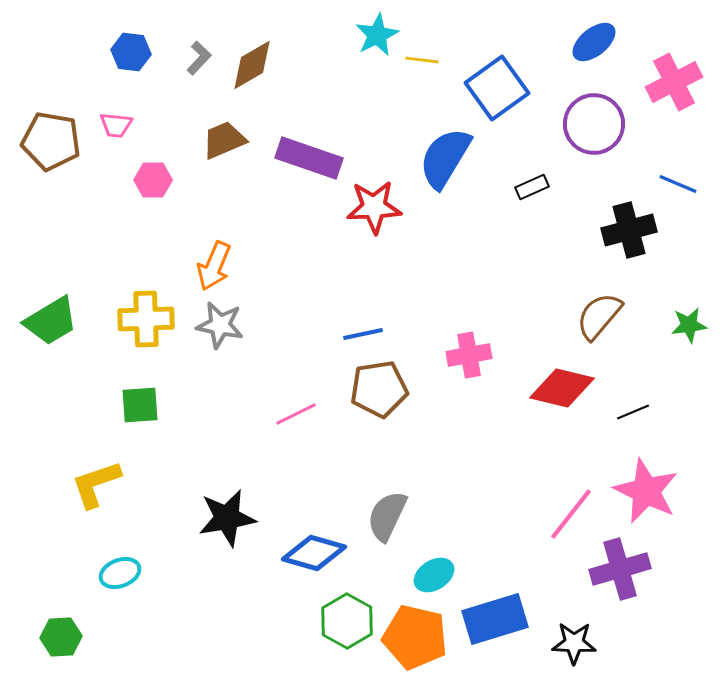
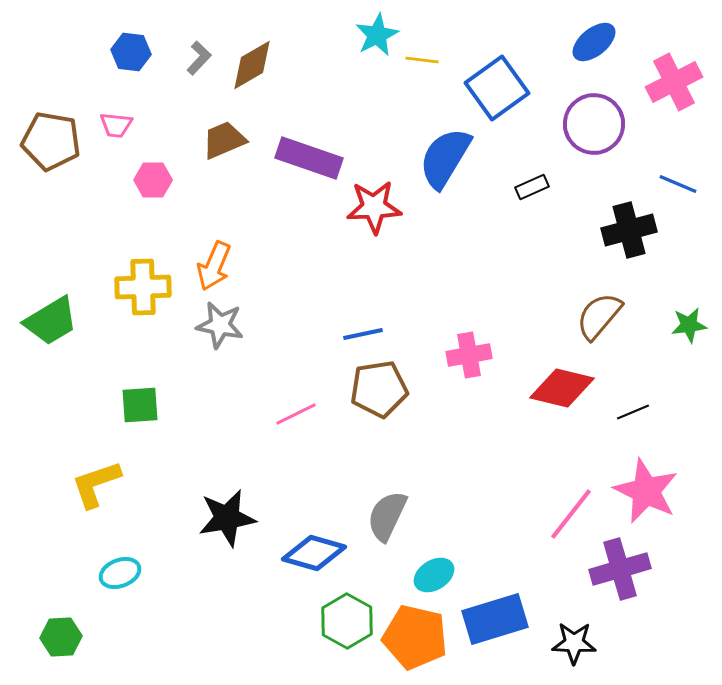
yellow cross at (146, 319): moved 3 px left, 32 px up
